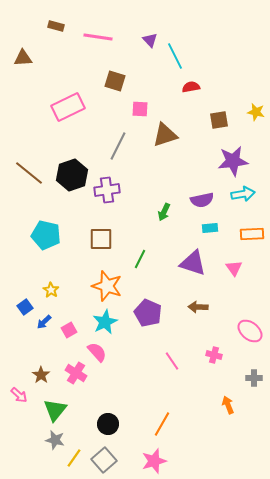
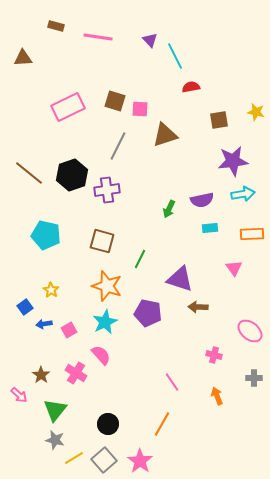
brown square at (115, 81): moved 20 px down
green arrow at (164, 212): moved 5 px right, 3 px up
brown square at (101, 239): moved 1 px right, 2 px down; rotated 15 degrees clockwise
purple triangle at (193, 263): moved 13 px left, 16 px down
purple pentagon at (148, 313): rotated 12 degrees counterclockwise
blue arrow at (44, 322): moved 2 px down; rotated 35 degrees clockwise
pink semicircle at (97, 352): moved 4 px right, 3 px down
pink line at (172, 361): moved 21 px down
orange arrow at (228, 405): moved 11 px left, 9 px up
yellow line at (74, 458): rotated 24 degrees clockwise
pink star at (154, 461): moved 14 px left; rotated 20 degrees counterclockwise
